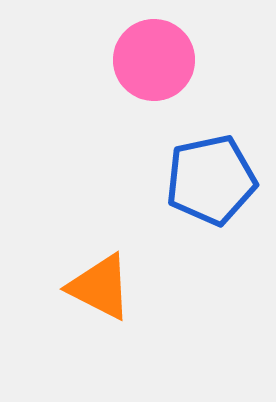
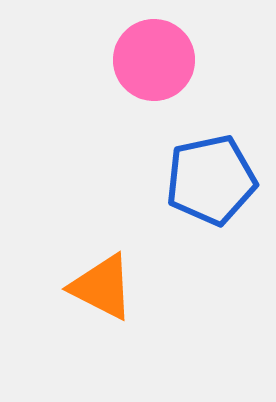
orange triangle: moved 2 px right
